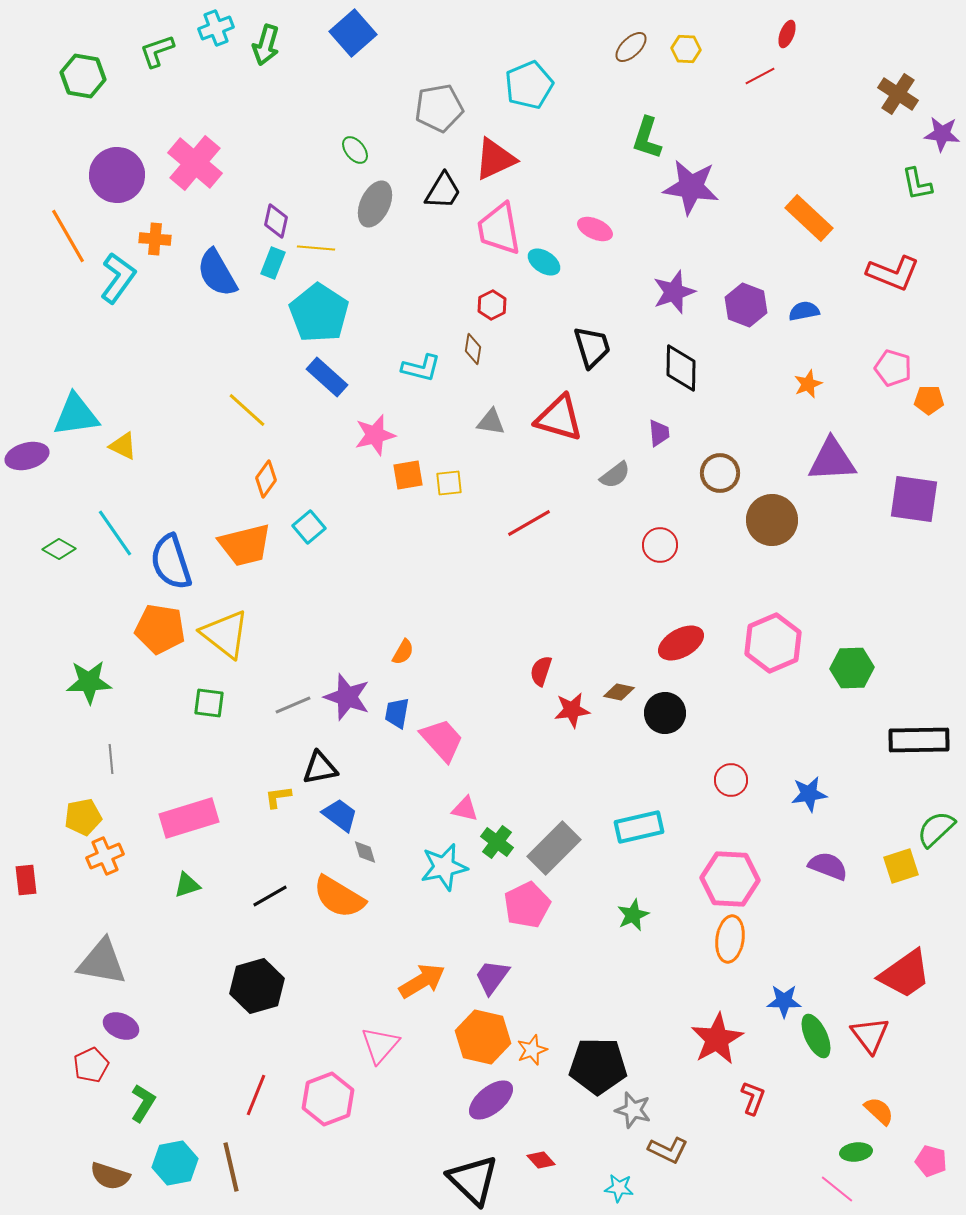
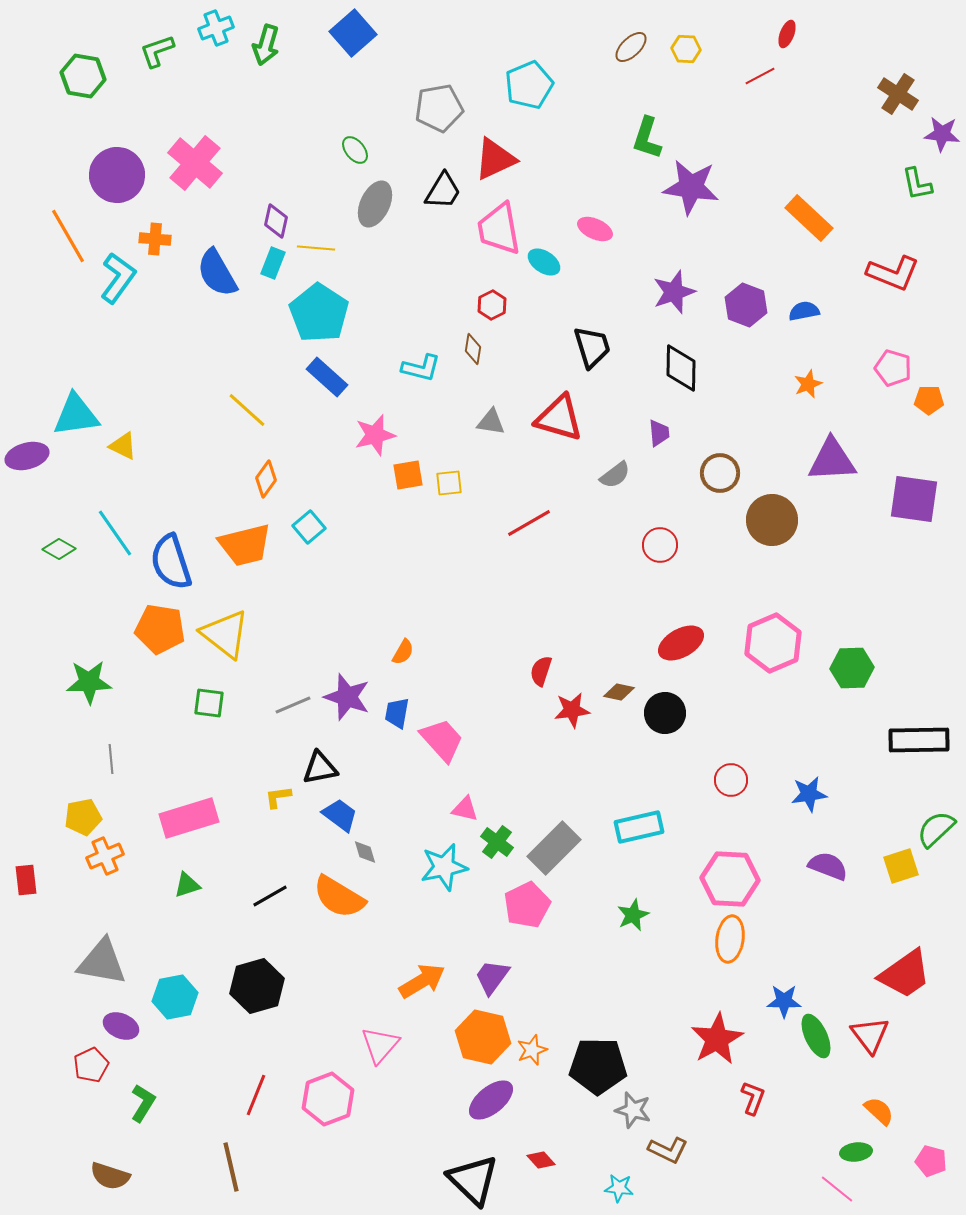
cyan hexagon at (175, 1163): moved 166 px up
